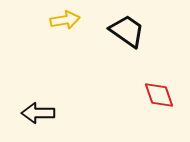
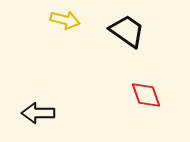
yellow arrow: rotated 24 degrees clockwise
red diamond: moved 13 px left
